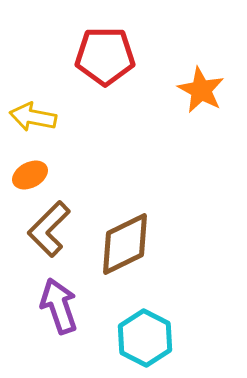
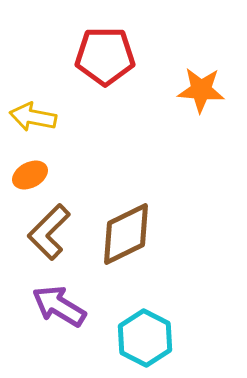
orange star: rotated 24 degrees counterclockwise
brown L-shape: moved 3 px down
brown diamond: moved 1 px right, 10 px up
purple arrow: rotated 40 degrees counterclockwise
